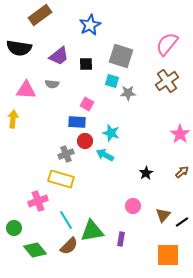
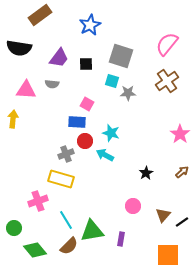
purple trapezoid: moved 2 px down; rotated 15 degrees counterclockwise
